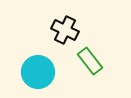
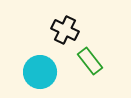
cyan circle: moved 2 px right
